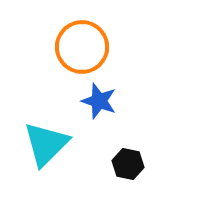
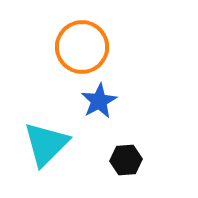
blue star: rotated 24 degrees clockwise
black hexagon: moved 2 px left, 4 px up; rotated 16 degrees counterclockwise
